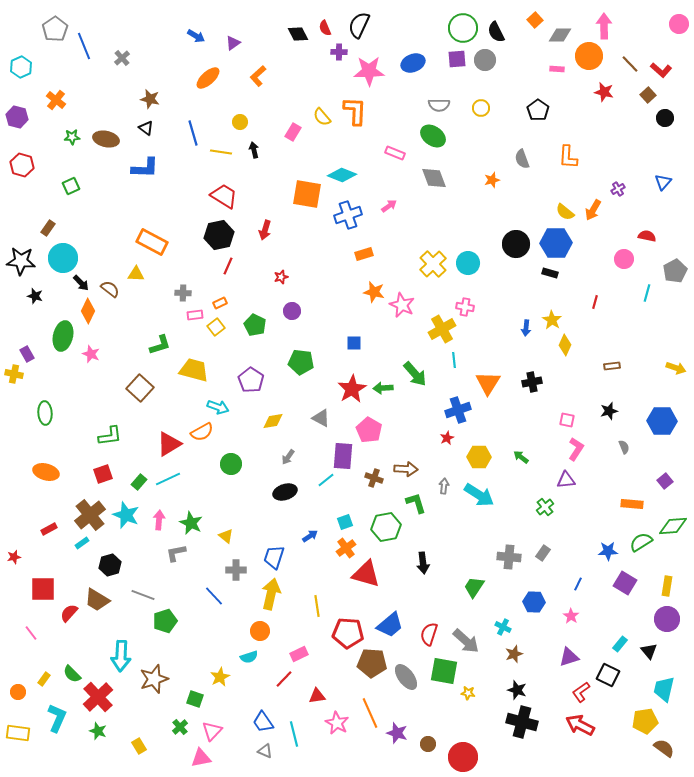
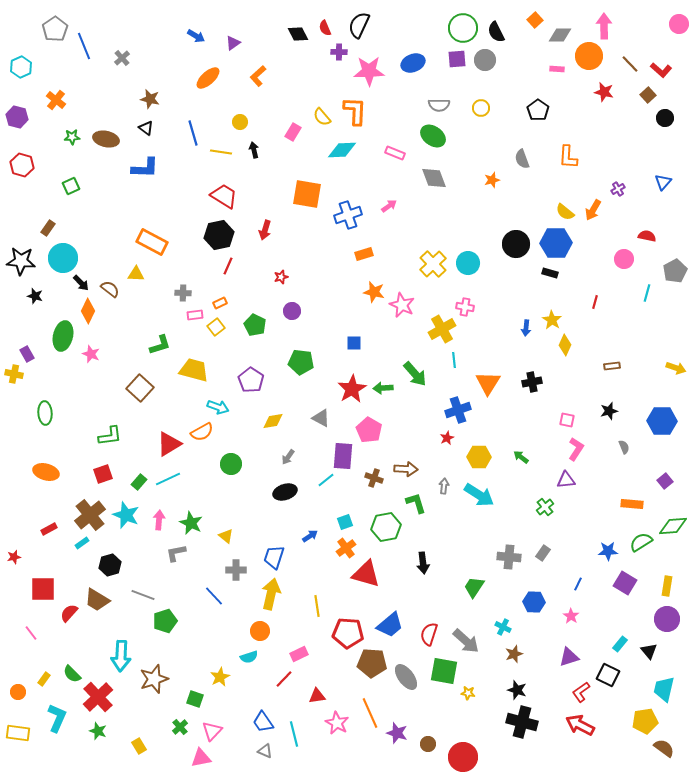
cyan diamond at (342, 175): moved 25 px up; rotated 24 degrees counterclockwise
